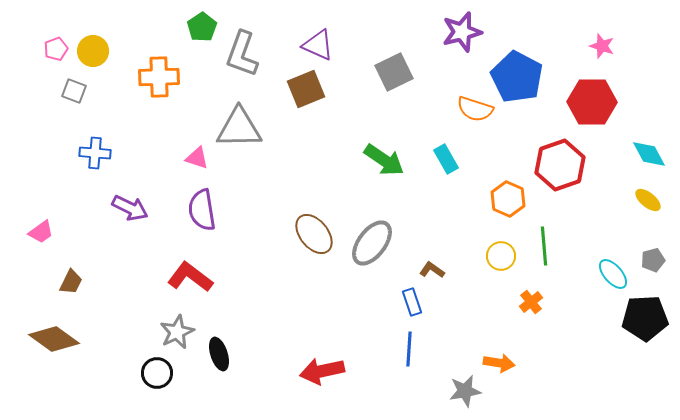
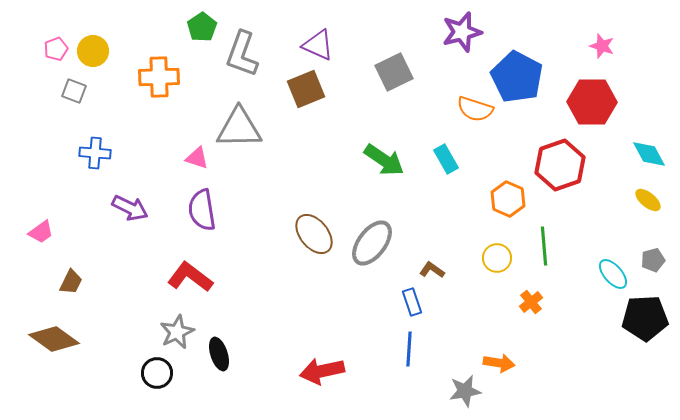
yellow circle at (501, 256): moved 4 px left, 2 px down
